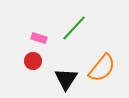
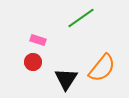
green line: moved 7 px right, 10 px up; rotated 12 degrees clockwise
pink rectangle: moved 1 px left, 2 px down
red circle: moved 1 px down
